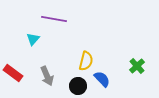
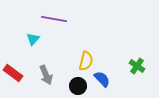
green cross: rotated 14 degrees counterclockwise
gray arrow: moved 1 px left, 1 px up
